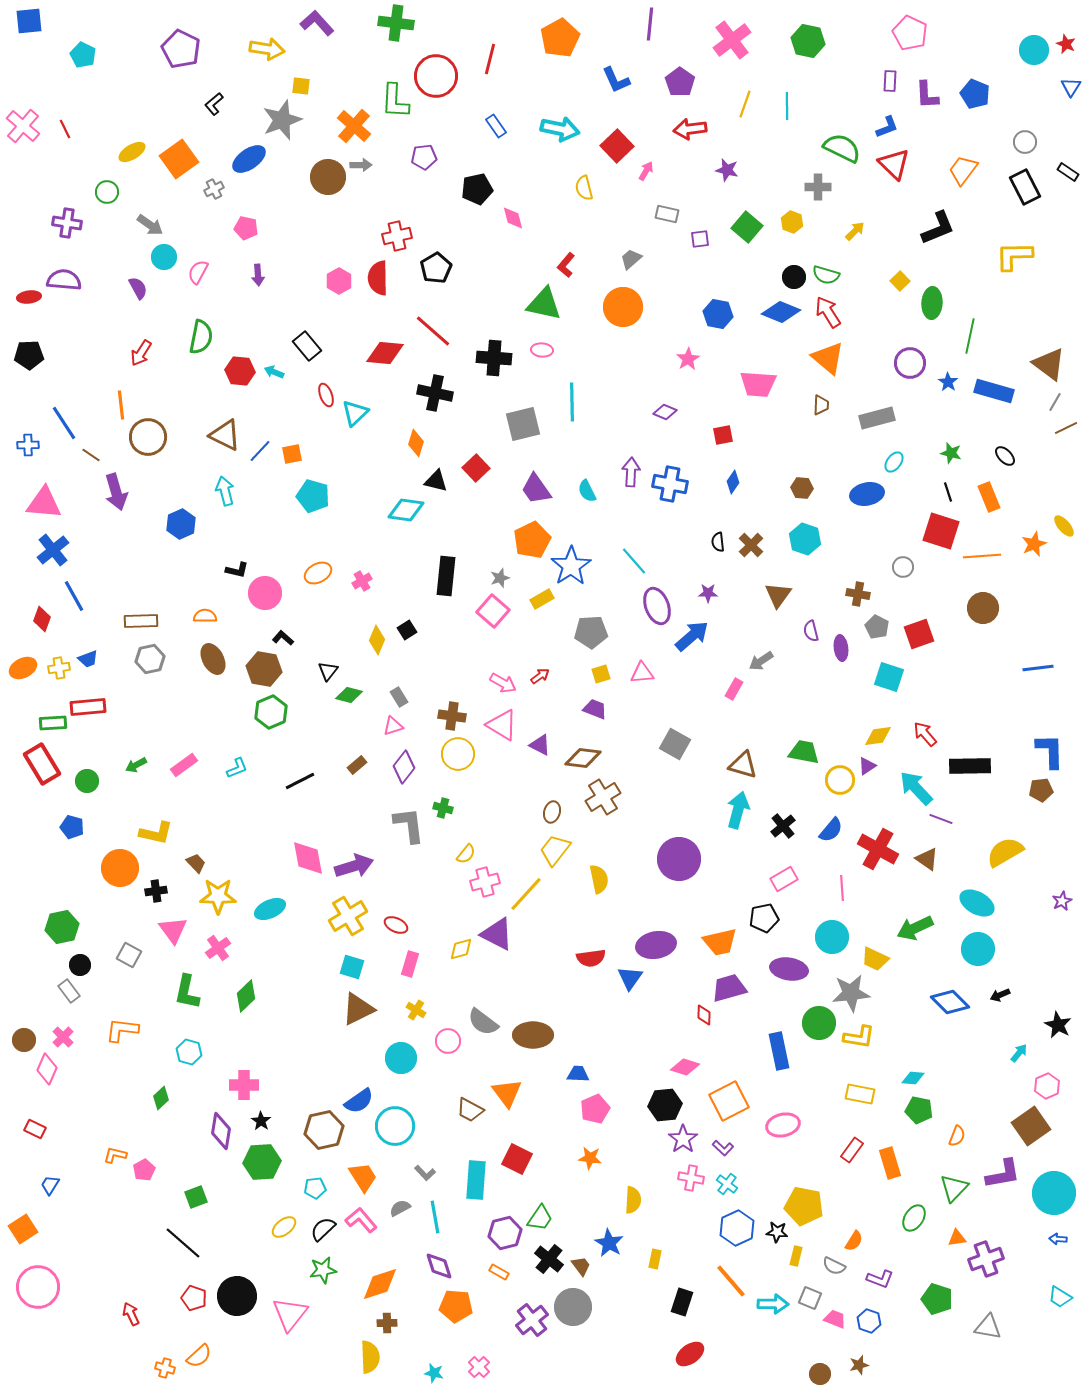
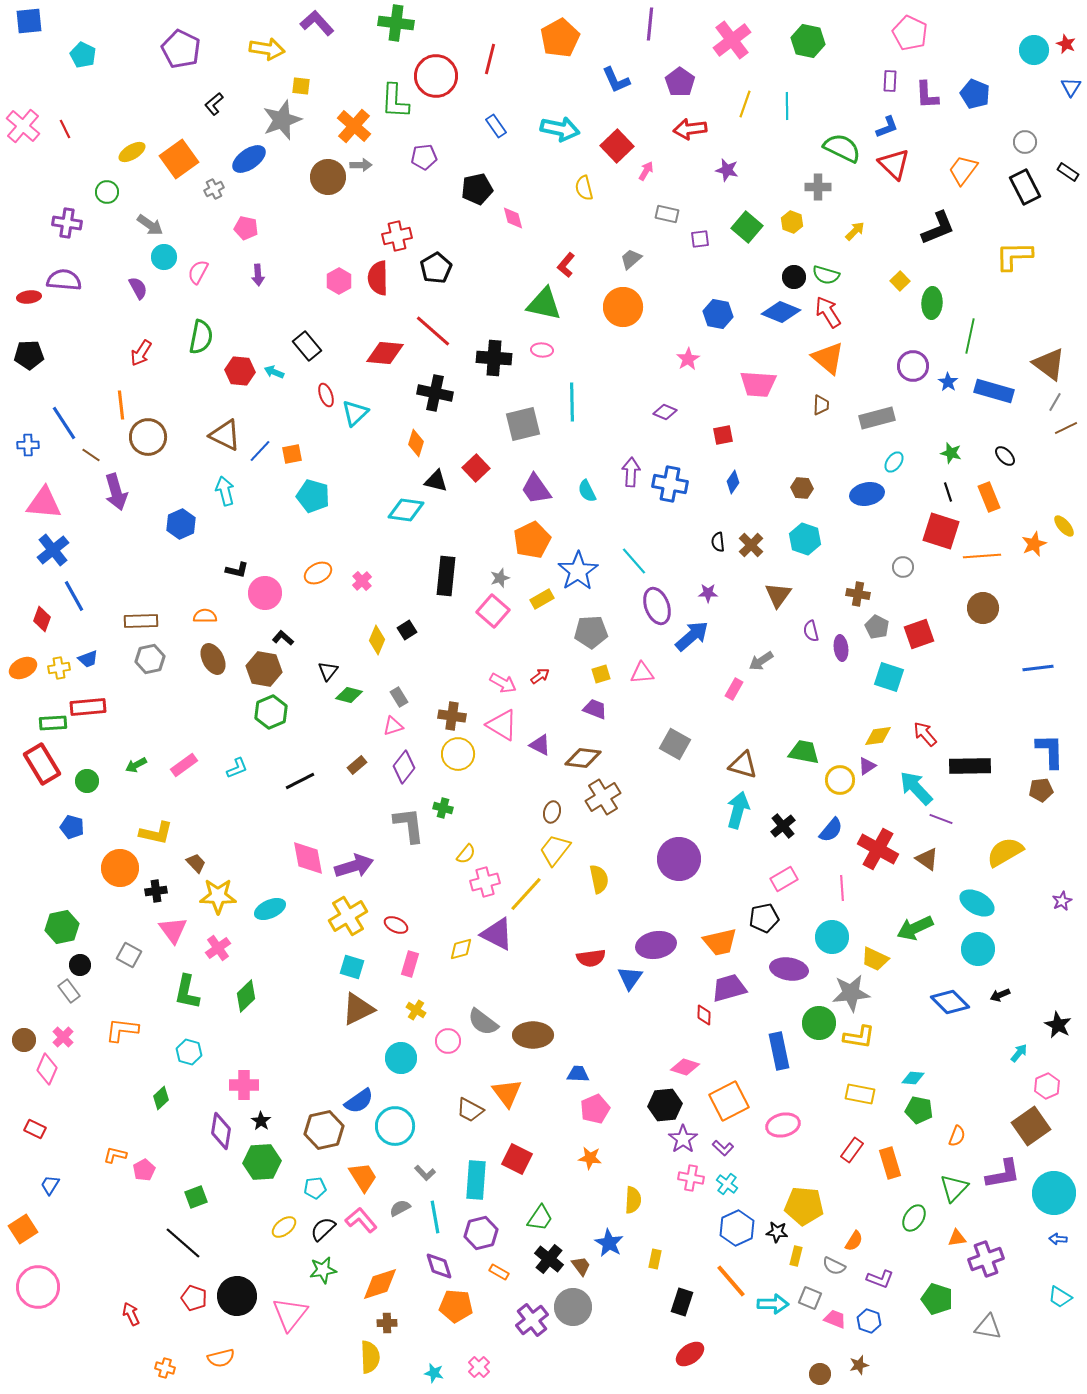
purple circle at (910, 363): moved 3 px right, 3 px down
blue star at (571, 566): moved 7 px right, 5 px down
pink cross at (362, 581): rotated 12 degrees counterclockwise
yellow pentagon at (804, 1206): rotated 6 degrees counterclockwise
purple hexagon at (505, 1233): moved 24 px left
orange semicircle at (199, 1356): moved 22 px right, 2 px down; rotated 28 degrees clockwise
